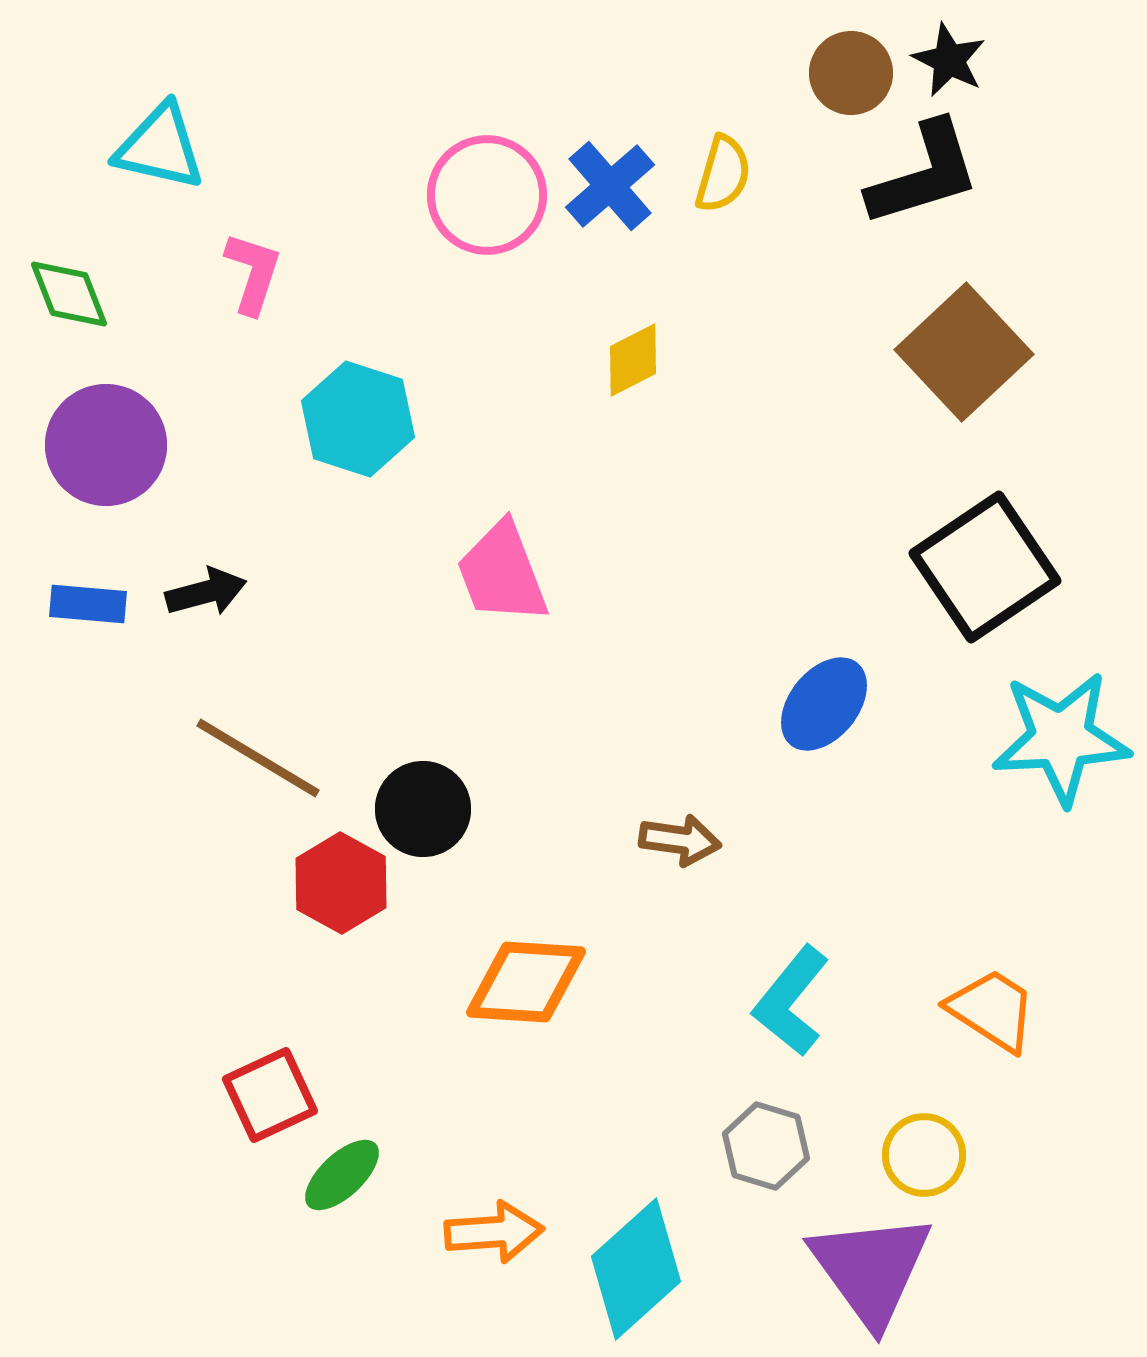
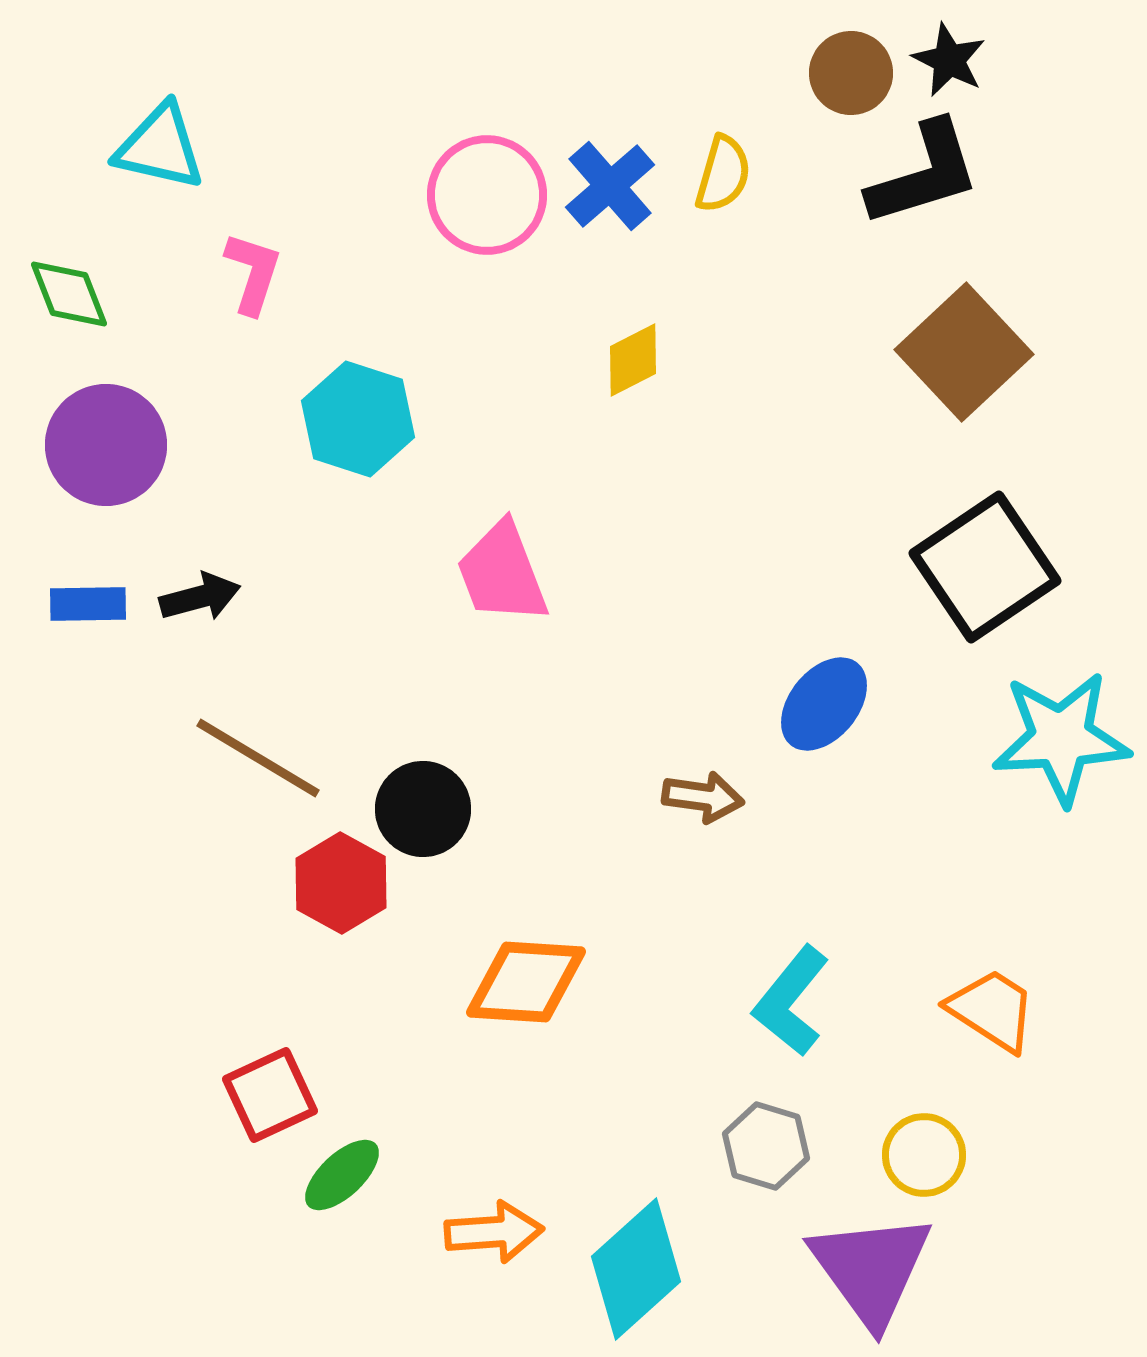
black arrow: moved 6 px left, 5 px down
blue rectangle: rotated 6 degrees counterclockwise
brown arrow: moved 23 px right, 43 px up
